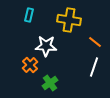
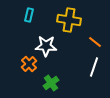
orange cross: moved 1 px left, 1 px up
green cross: moved 1 px right
